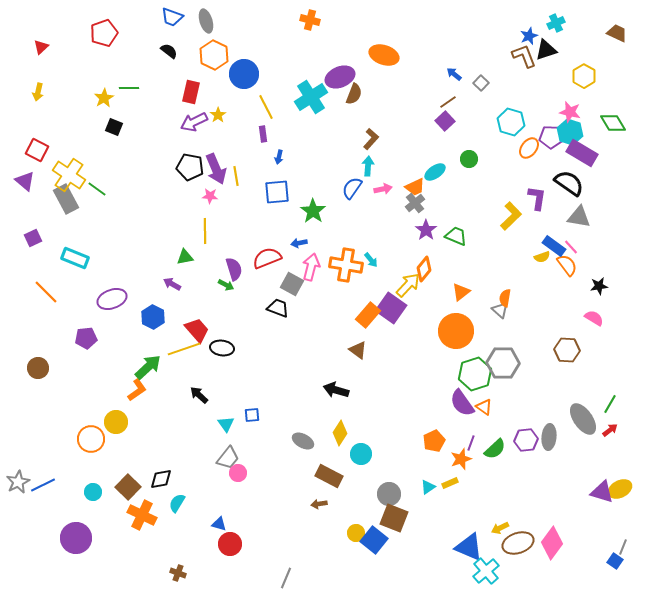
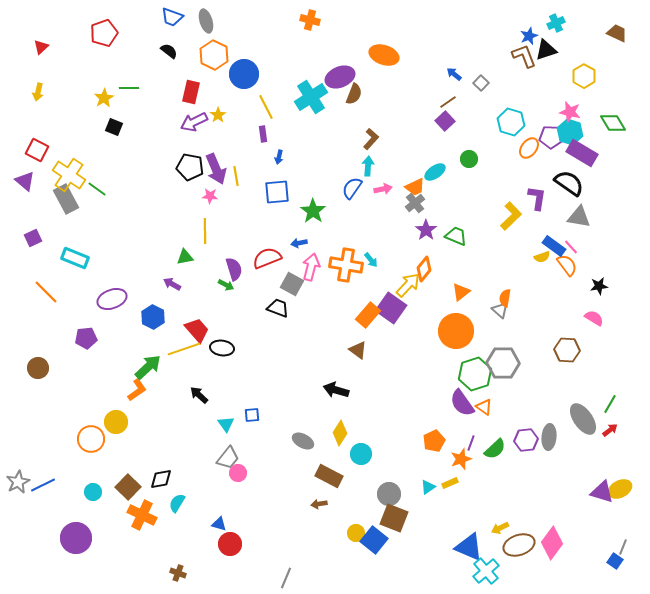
brown ellipse at (518, 543): moved 1 px right, 2 px down
